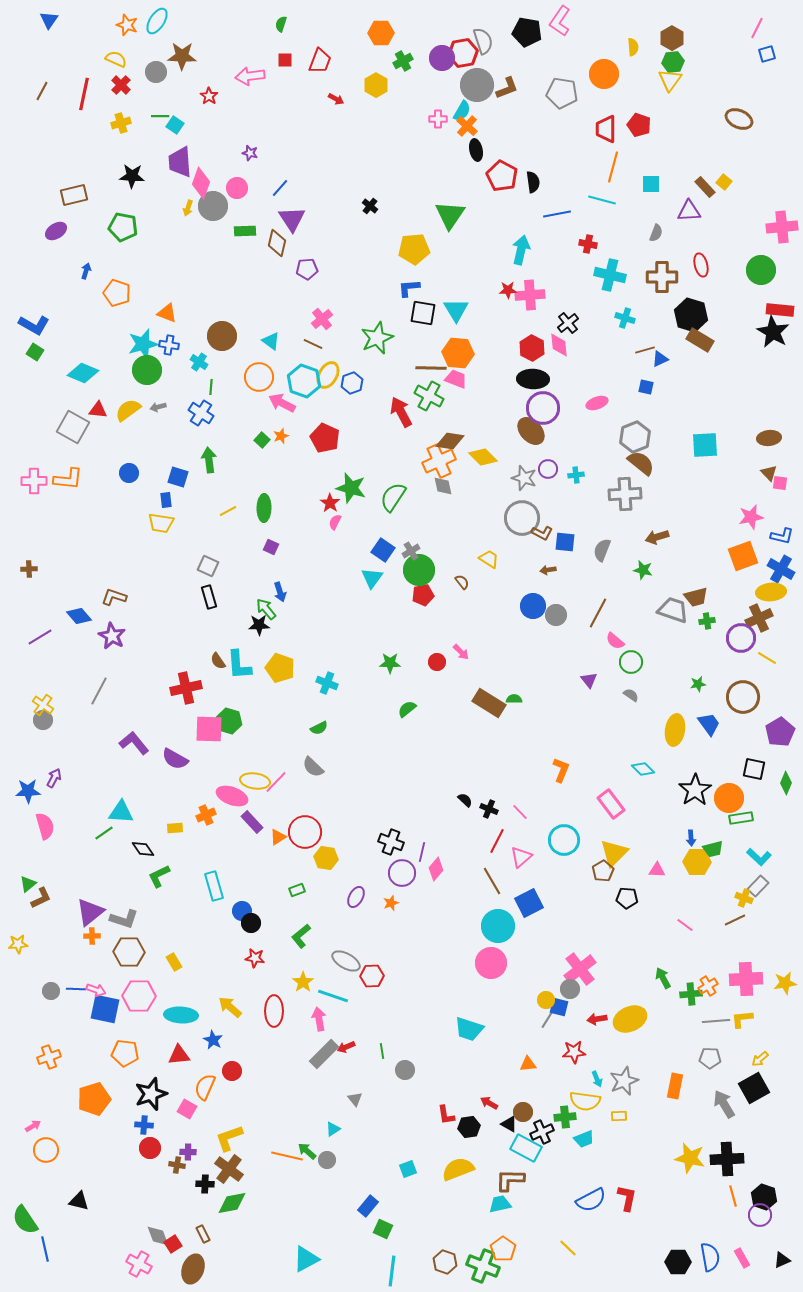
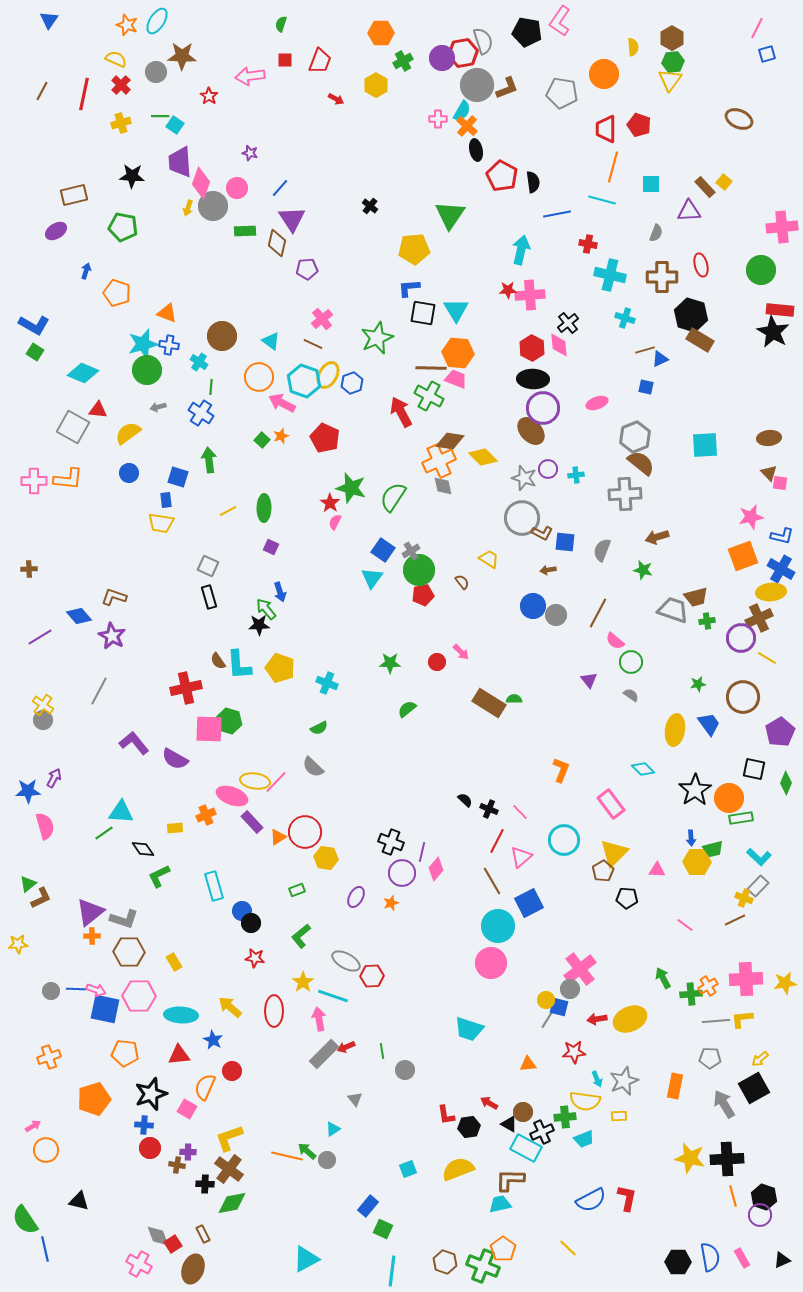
yellow semicircle at (128, 410): moved 23 px down
